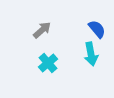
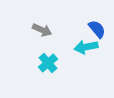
gray arrow: rotated 66 degrees clockwise
cyan arrow: moved 5 px left, 7 px up; rotated 90 degrees clockwise
